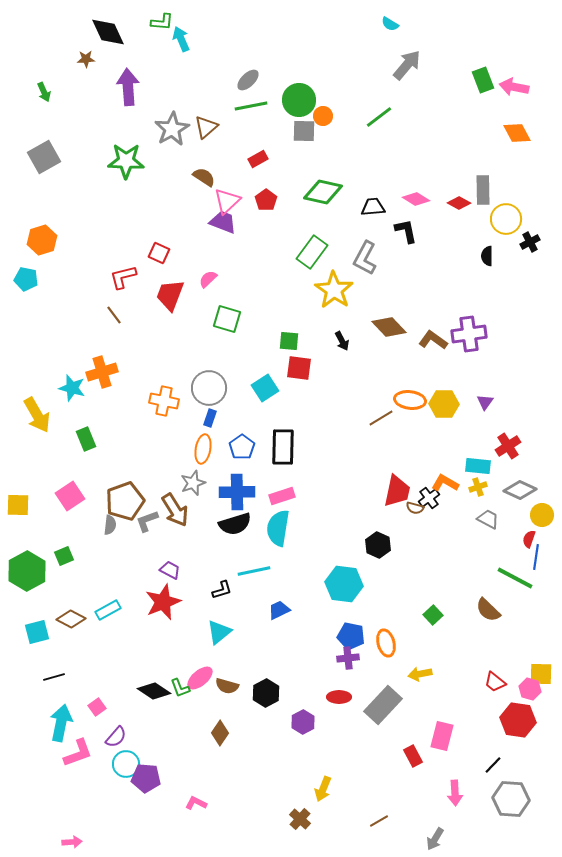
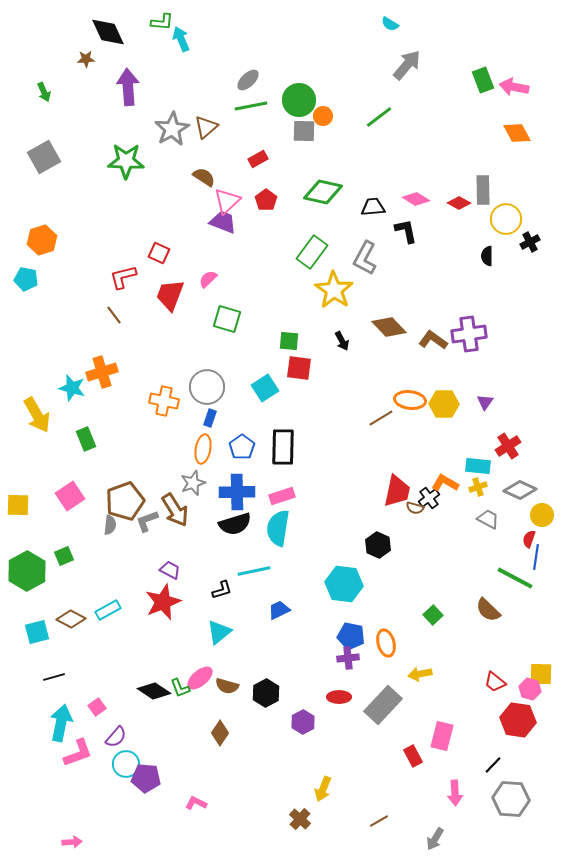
gray circle at (209, 388): moved 2 px left, 1 px up
